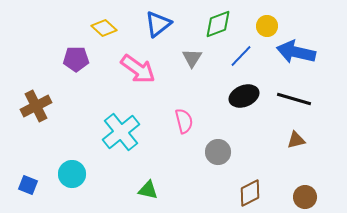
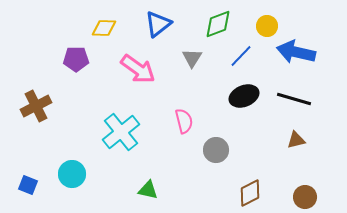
yellow diamond: rotated 40 degrees counterclockwise
gray circle: moved 2 px left, 2 px up
